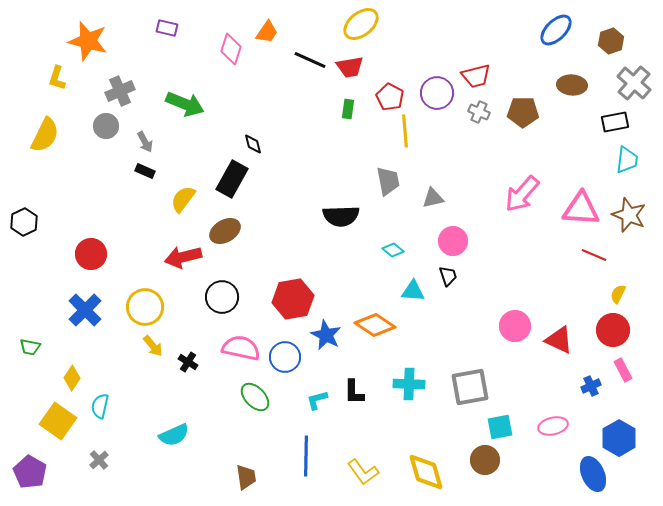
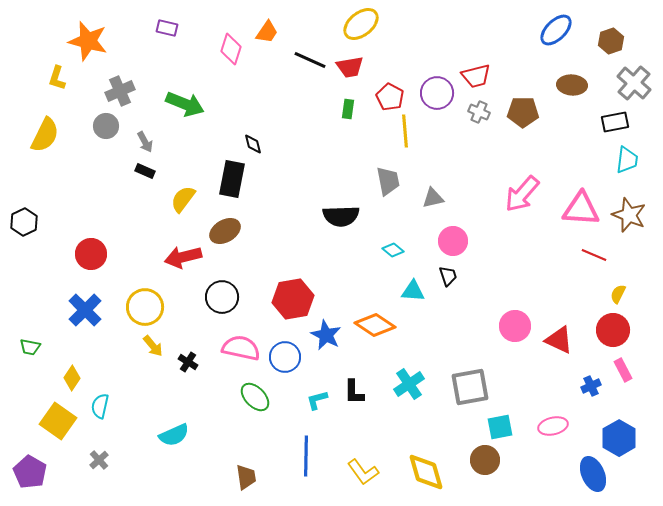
black rectangle at (232, 179): rotated 18 degrees counterclockwise
cyan cross at (409, 384): rotated 36 degrees counterclockwise
